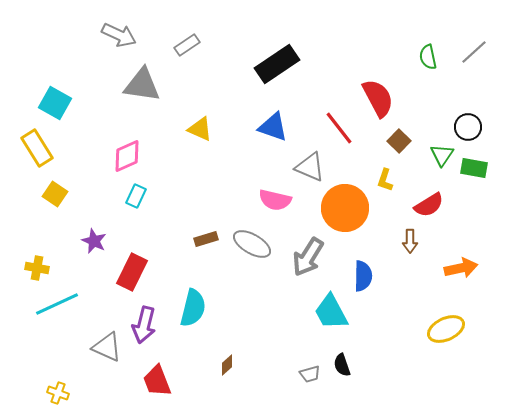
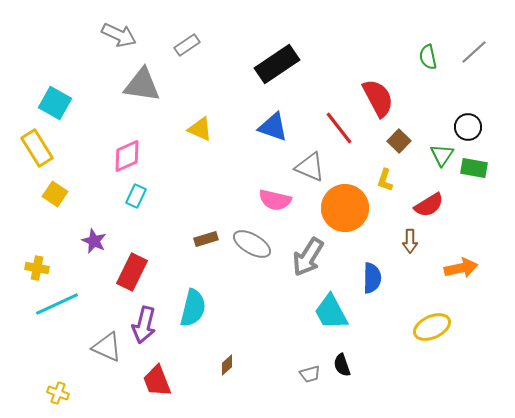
blue semicircle at (363, 276): moved 9 px right, 2 px down
yellow ellipse at (446, 329): moved 14 px left, 2 px up
